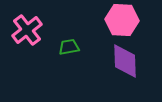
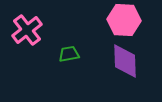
pink hexagon: moved 2 px right
green trapezoid: moved 7 px down
